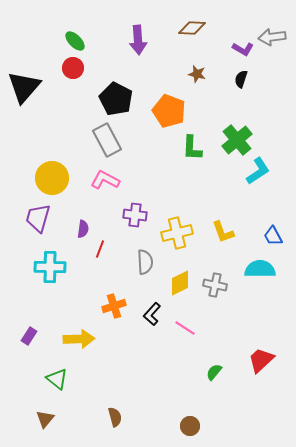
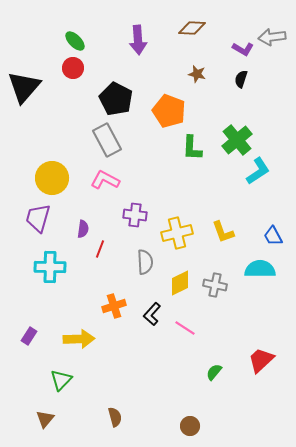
green triangle: moved 4 px right, 1 px down; rotated 35 degrees clockwise
